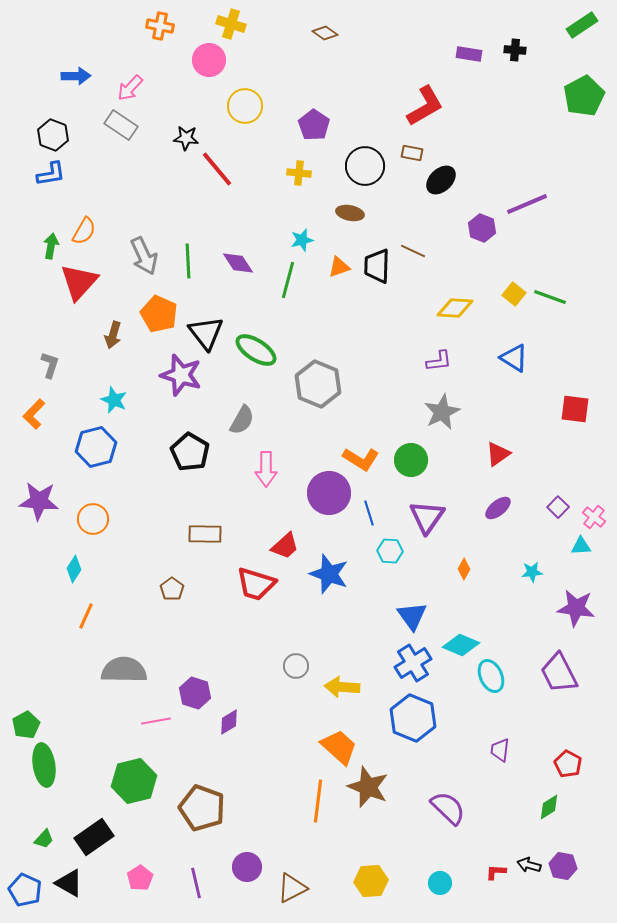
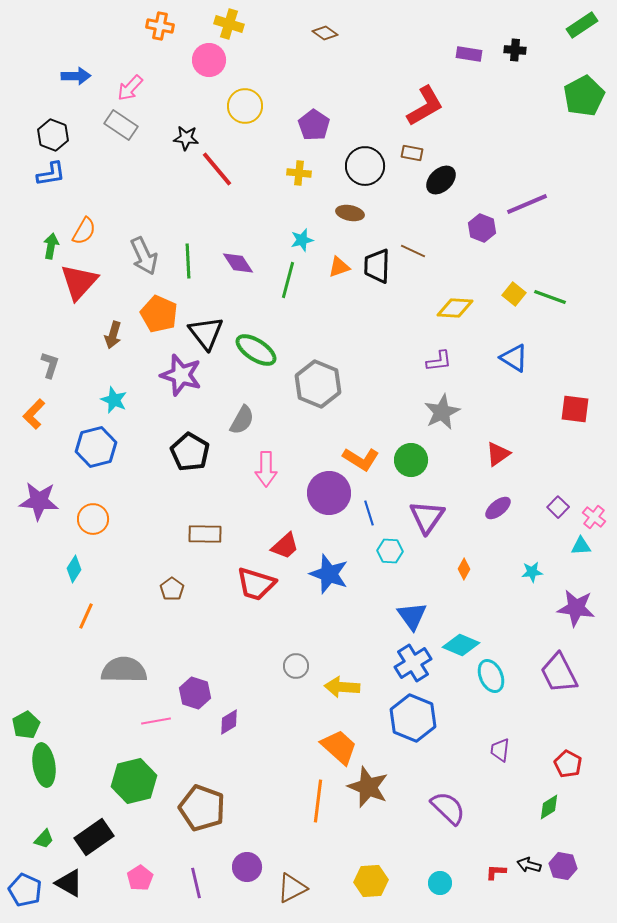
yellow cross at (231, 24): moved 2 px left
